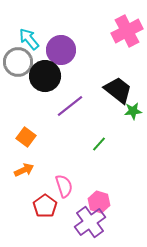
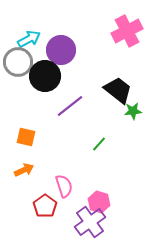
cyan arrow: rotated 100 degrees clockwise
orange square: rotated 24 degrees counterclockwise
